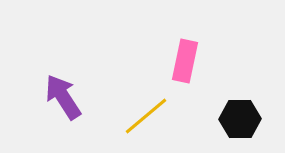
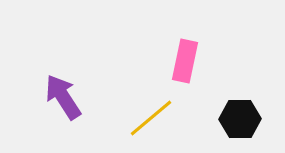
yellow line: moved 5 px right, 2 px down
